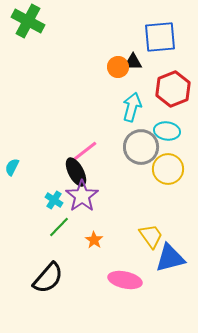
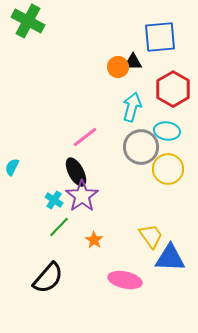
red hexagon: rotated 8 degrees counterclockwise
pink line: moved 14 px up
blue triangle: rotated 16 degrees clockwise
